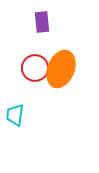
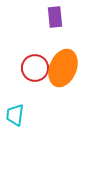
purple rectangle: moved 13 px right, 5 px up
orange ellipse: moved 2 px right, 1 px up
